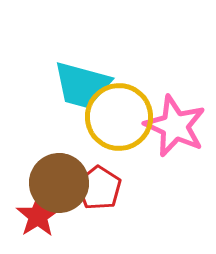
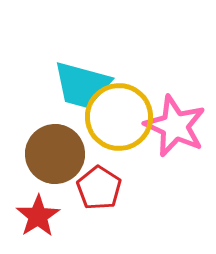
brown circle: moved 4 px left, 29 px up
